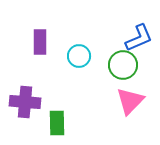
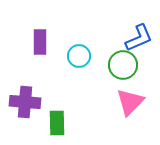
pink triangle: moved 1 px down
